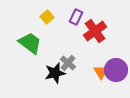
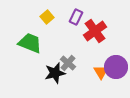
green trapezoid: rotated 15 degrees counterclockwise
purple circle: moved 3 px up
